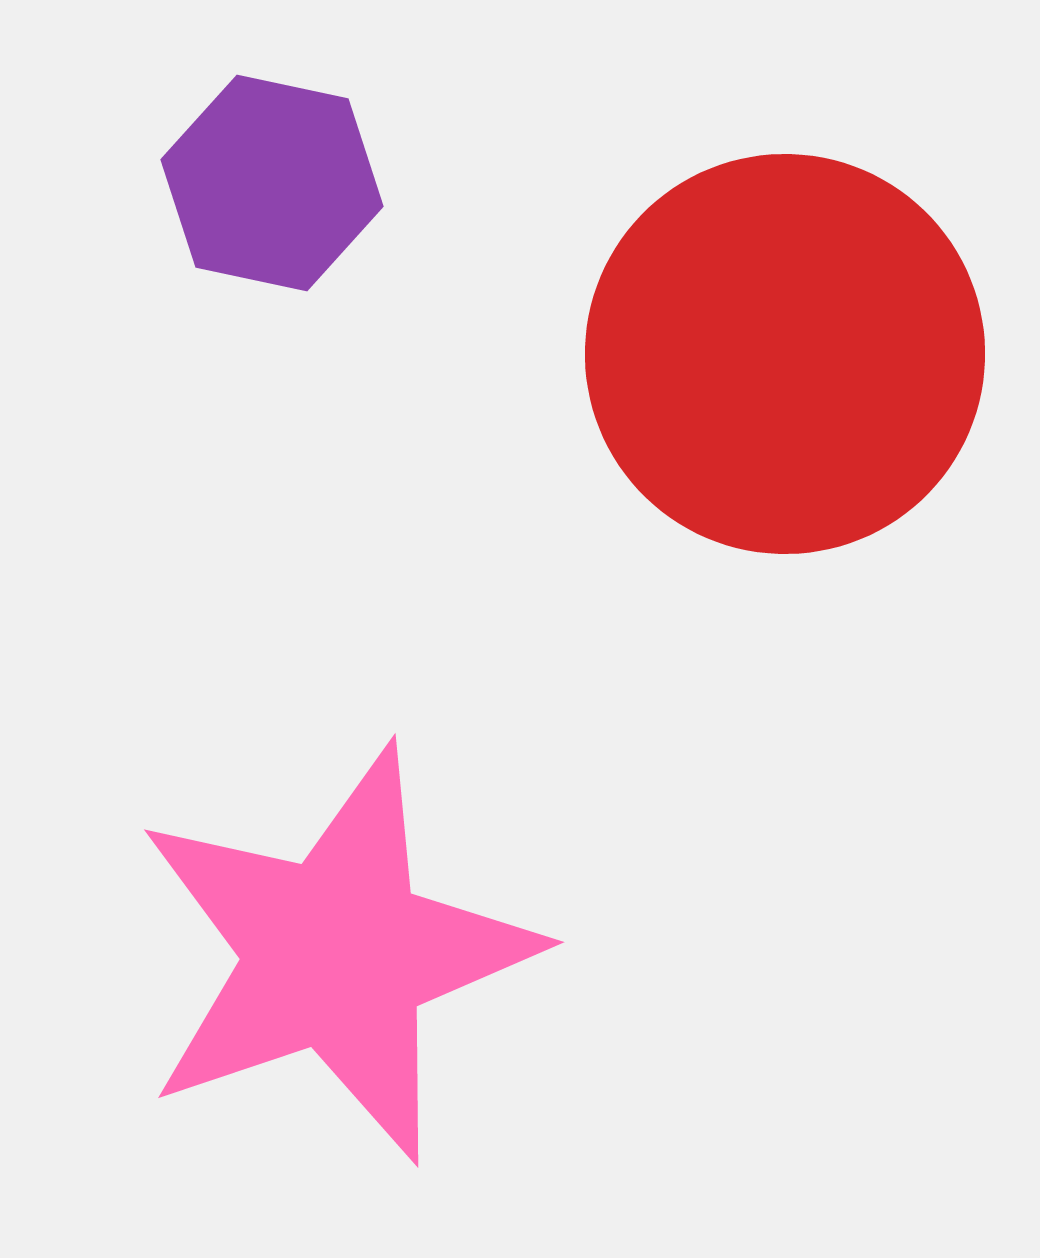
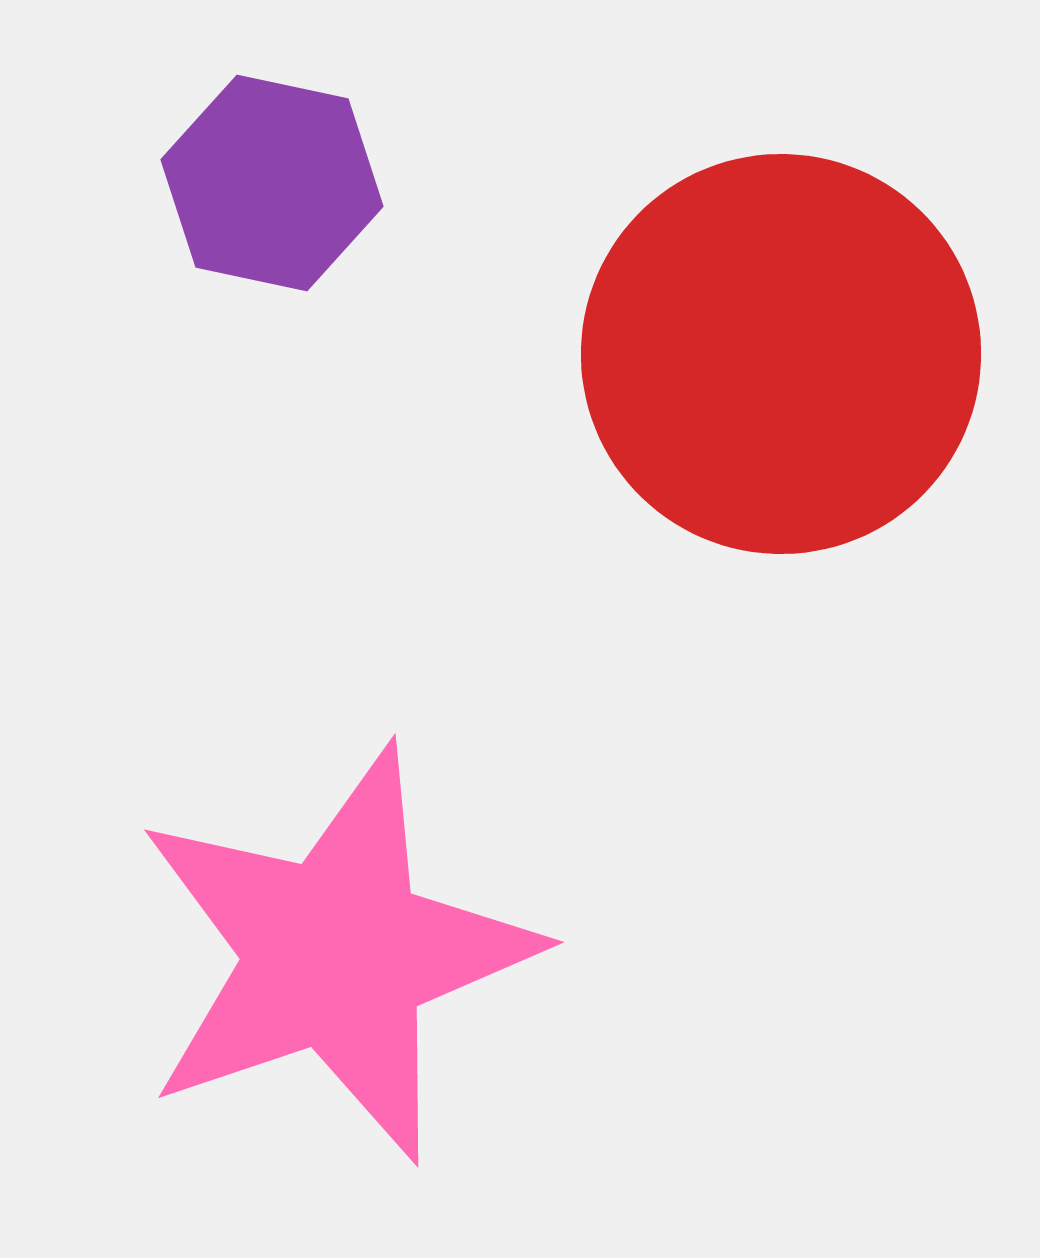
red circle: moved 4 px left
